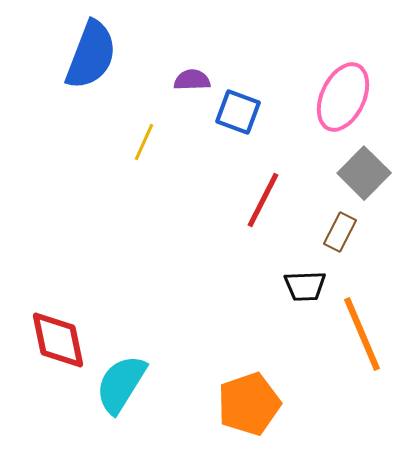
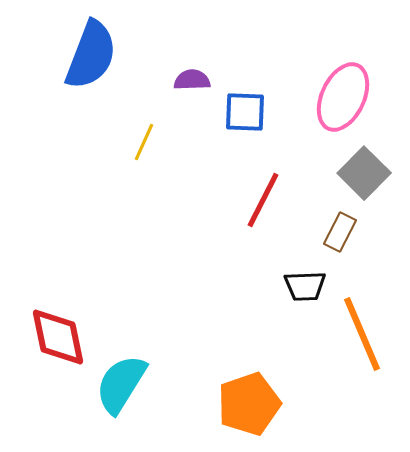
blue square: moved 7 px right; rotated 18 degrees counterclockwise
red diamond: moved 3 px up
